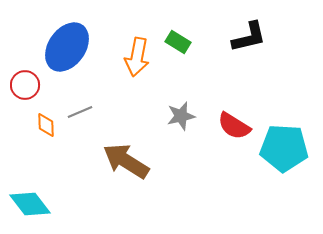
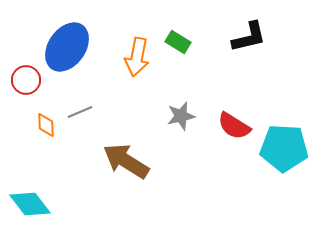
red circle: moved 1 px right, 5 px up
